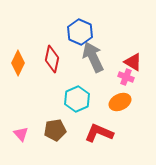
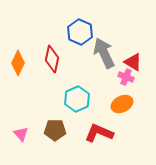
gray arrow: moved 11 px right, 4 px up
orange ellipse: moved 2 px right, 2 px down
brown pentagon: rotated 10 degrees clockwise
